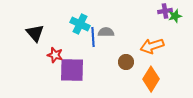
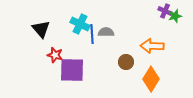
purple cross: rotated 32 degrees clockwise
black triangle: moved 6 px right, 4 px up
blue line: moved 1 px left, 3 px up
orange arrow: rotated 20 degrees clockwise
